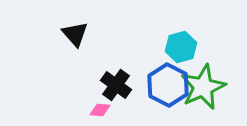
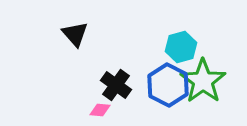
green star: moved 6 px up; rotated 12 degrees counterclockwise
